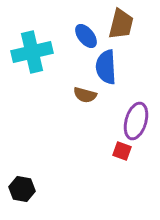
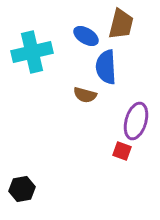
blue ellipse: rotated 20 degrees counterclockwise
black hexagon: rotated 20 degrees counterclockwise
